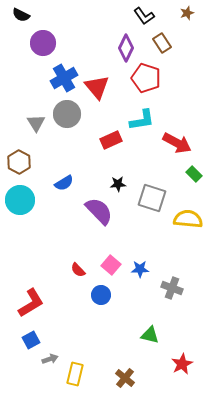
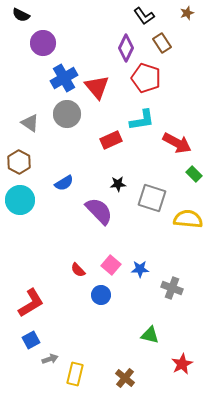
gray triangle: moved 6 px left; rotated 24 degrees counterclockwise
